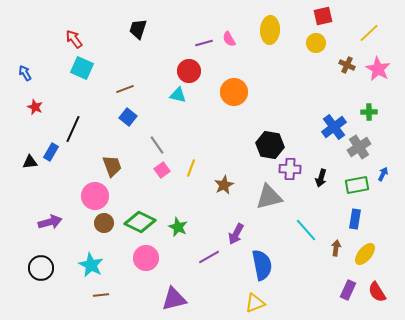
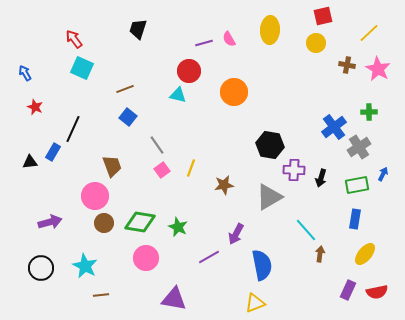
brown cross at (347, 65): rotated 14 degrees counterclockwise
blue rectangle at (51, 152): moved 2 px right
purple cross at (290, 169): moved 4 px right, 1 px down
brown star at (224, 185): rotated 18 degrees clockwise
gray triangle at (269, 197): rotated 16 degrees counterclockwise
green diamond at (140, 222): rotated 16 degrees counterclockwise
brown arrow at (336, 248): moved 16 px left, 6 px down
cyan star at (91, 265): moved 6 px left, 1 px down
red semicircle at (377, 292): rotated 70 degrees counterclockwise
purple triangle at (174, 299): rotated 24 degrees clockwise
